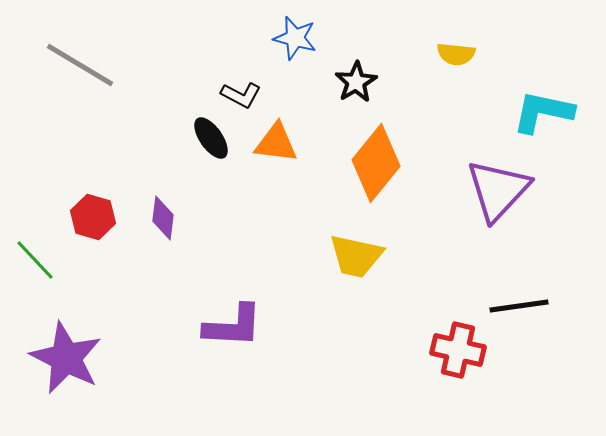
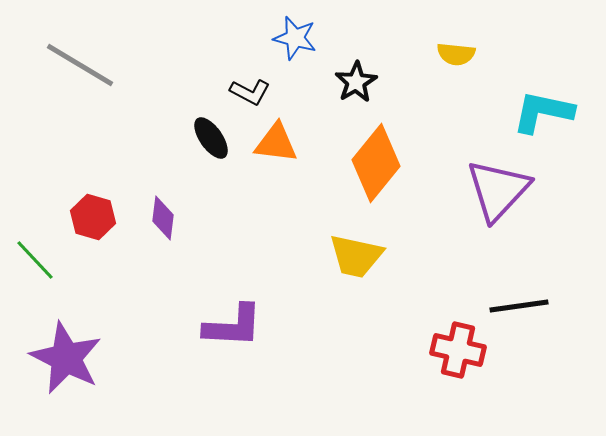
black L-shape: moved 9 px right, 3 px up
